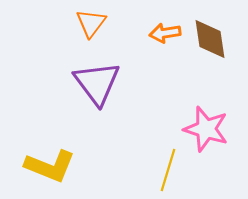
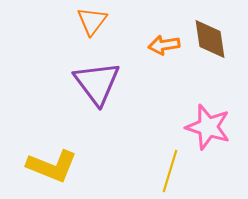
orange triangle: moved 1 px right, 2 px up
orange arrow: moved 1 px left, 12 px down
pink star: moved 2 px right, 2 px up
yellow L-shape: moved 2 px right
yellow line: moved 2 px right, 1 px down
